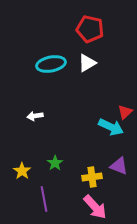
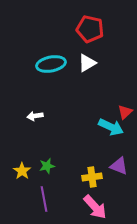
green star: moved 8 px left, 3 px down; rotated 21 degrees clockwise
